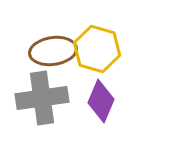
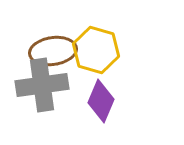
yellow hexagon: moved 1 px left, 1 px down
gray cross: moved 13 px up
